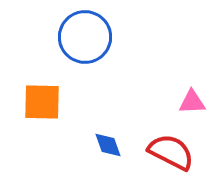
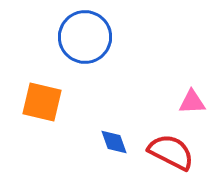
orange square: rotated 12 degrees clockwise
blue diamond: moved 6 px right, 3 px up
